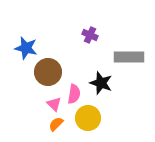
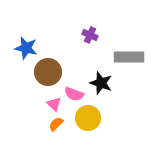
pink semicircle: rotated 102 degrees clockwise
